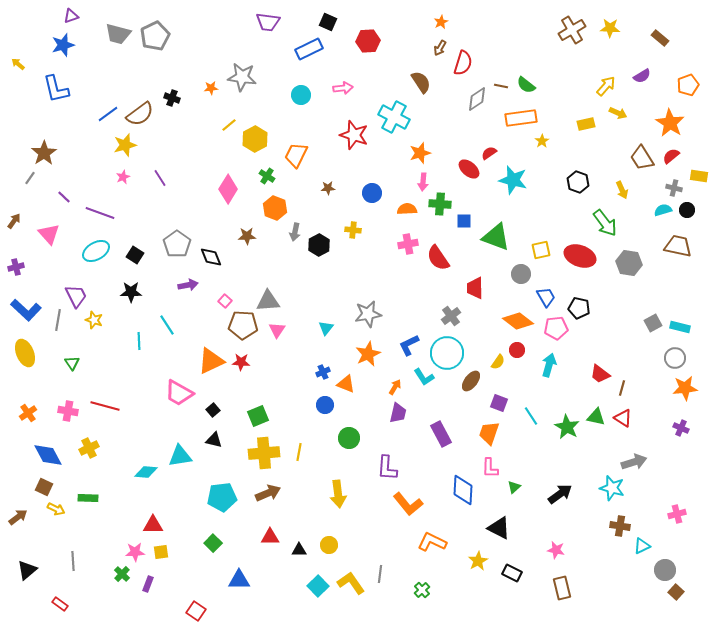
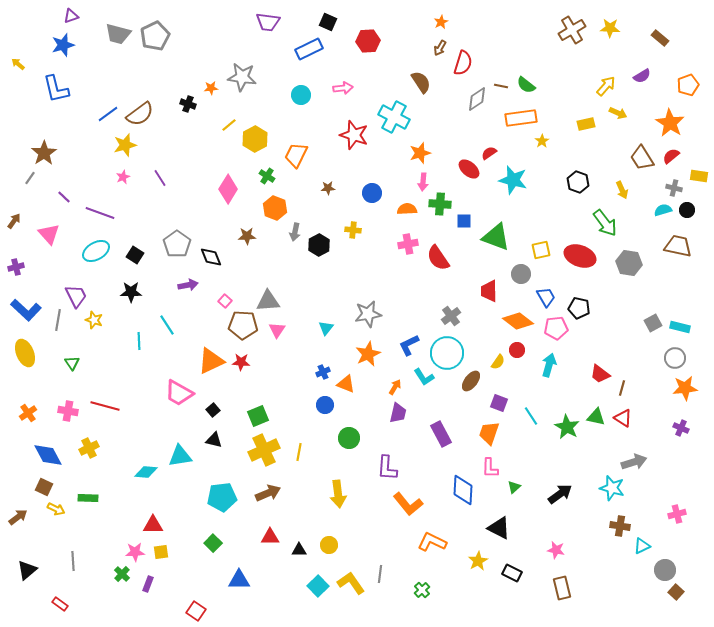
black cross at (172, 98): moved 16 px right, 6 px down
red trapezoid at (475, 288): moved 14 px right, 3 px down
yellow cross at (264, 453): moved 3 px up; rotated 20 degrees counterclockwise
